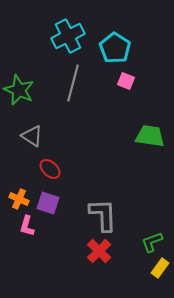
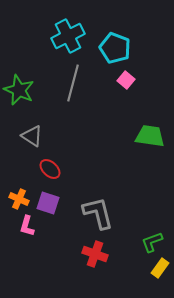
cyan pentagon: rotated 12 degrees counterclockwise
pink square: moved 1 px up; rotated 18 degrees clockwise
gray L-shape: moved 5 px left, 2 px up; rotated 12 degrees counterclockwise
red cross: moved 4 px left, 3 px down; rotated 25 degrees counterclockwise
